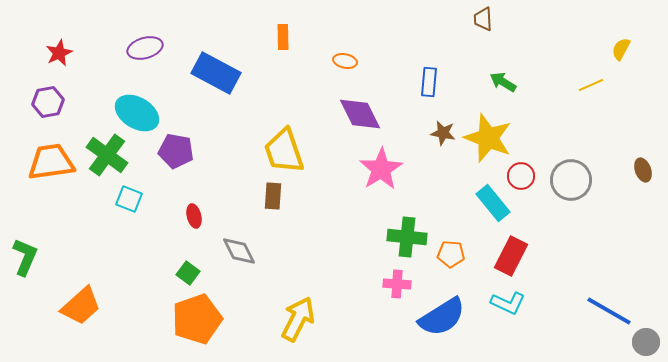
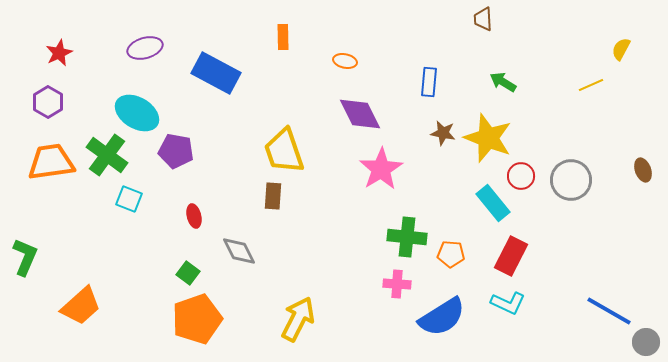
purple hexagon at (48, 102): rotated 20 degrees counterclockwise
